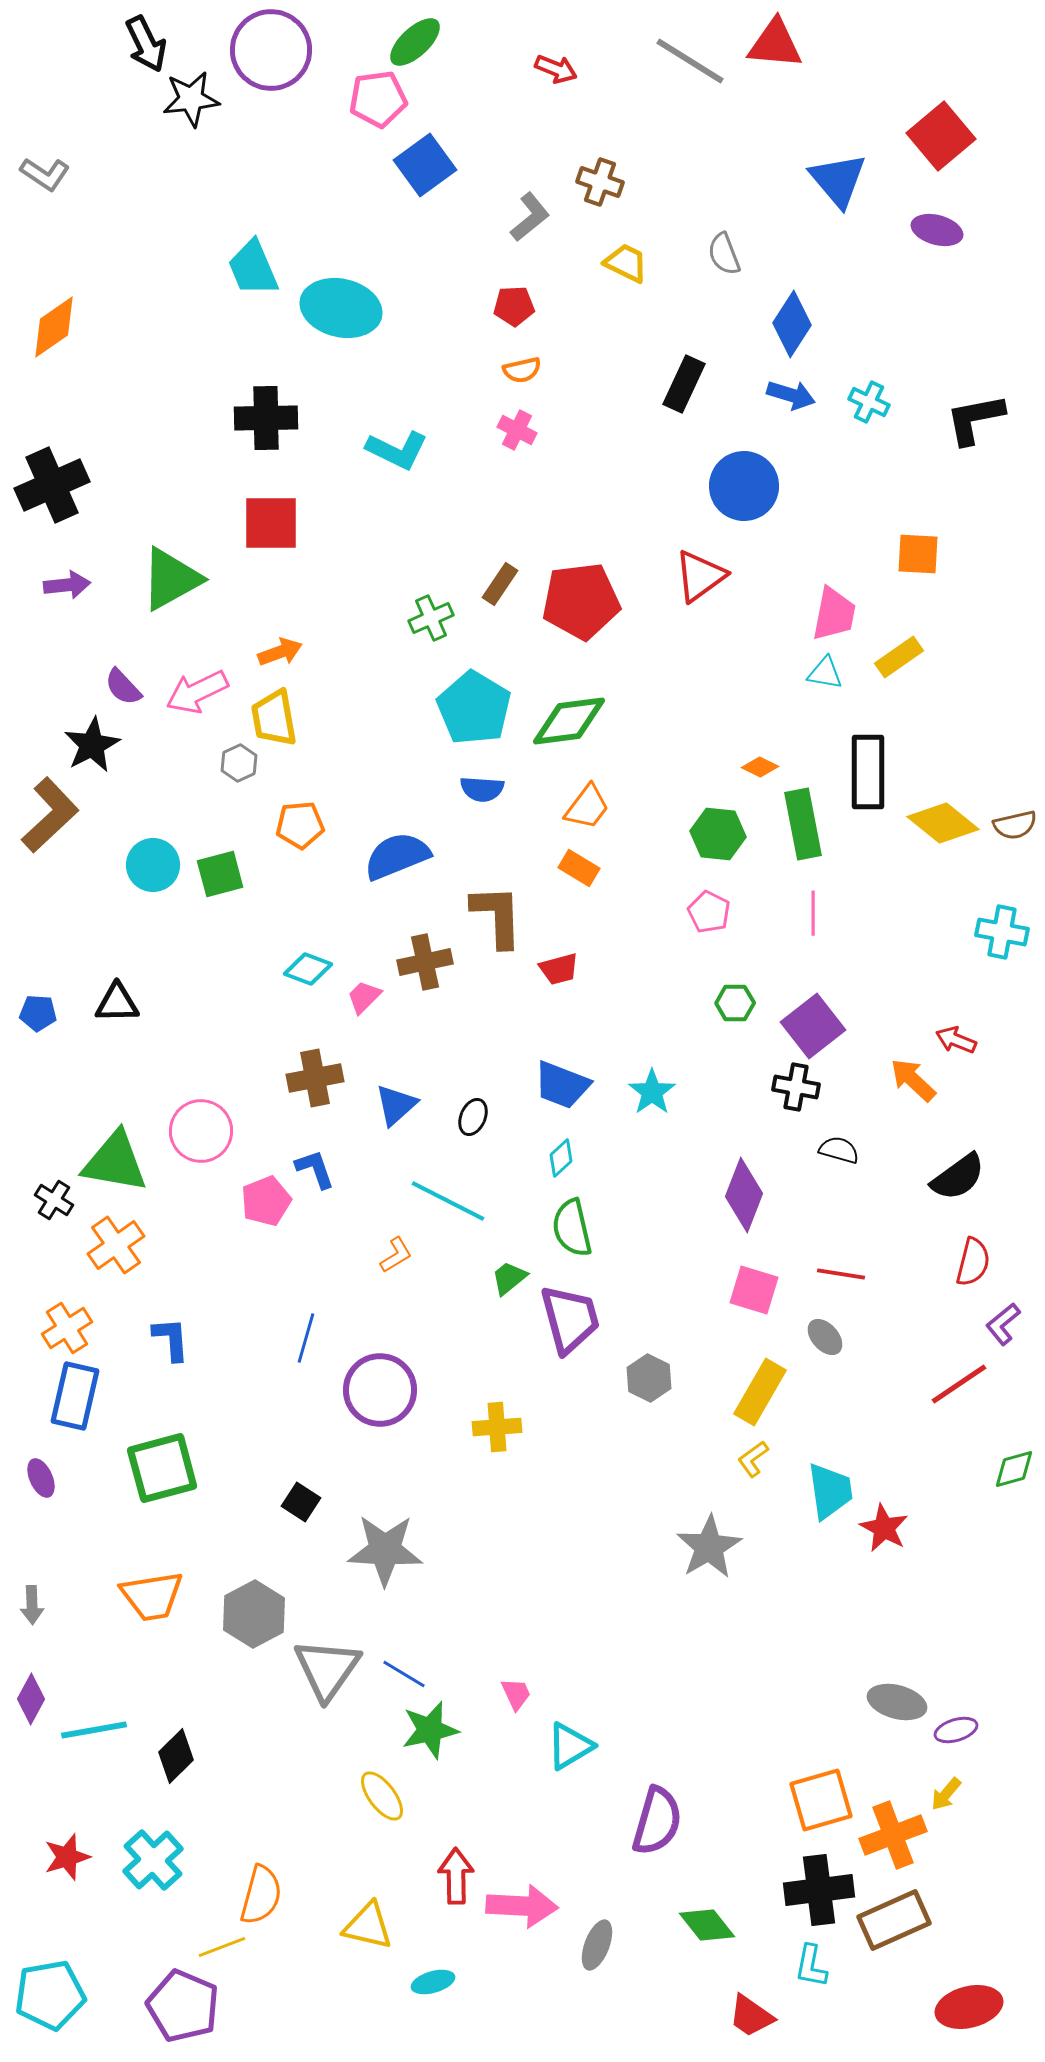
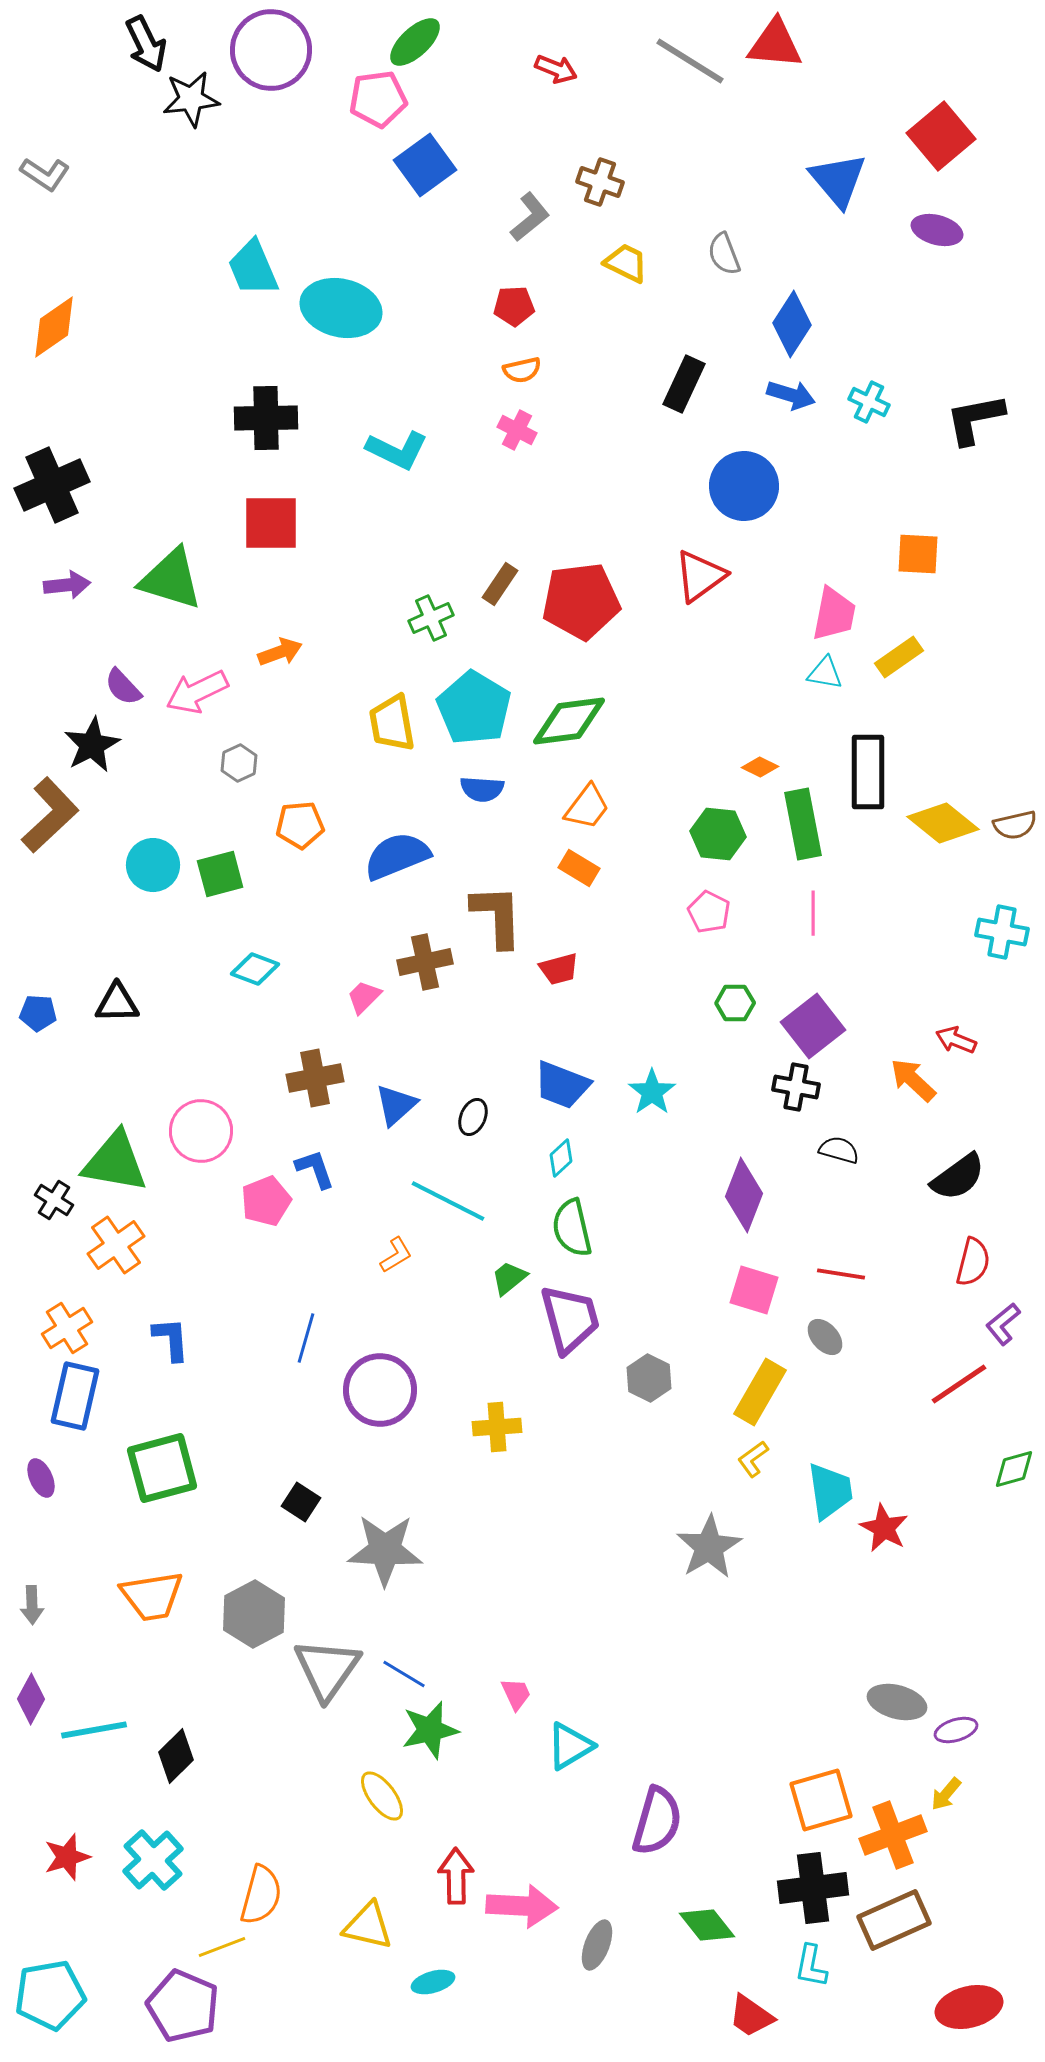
green triangle at (171, 579): rotated 46 degrees clockwise
yellow trapezoid at (274, 718): moved 118 px right, 5 px down
cyan diamond at (308, 969): moved 53 px left
black cross at (819, 1890): moved 6 px left, 2 px up
